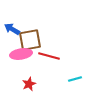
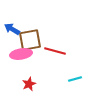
red line: moved 6 px right, 5 px up
